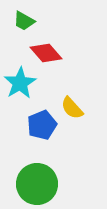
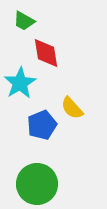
red diamond: rotated 32 degrees clockwise
